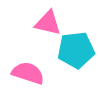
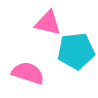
cyan pentagon: moved 1 px down
